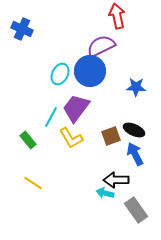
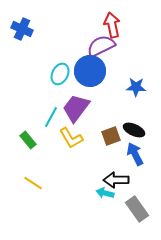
red arrow: moved 5 px left, 9 px down
gray rectangle: moved 1 px right, 1 px up
